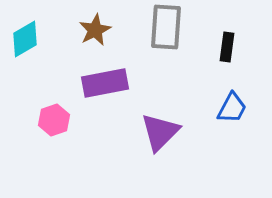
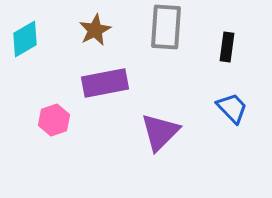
blue trapezoid: rotated 72 degrees counterclockwise
